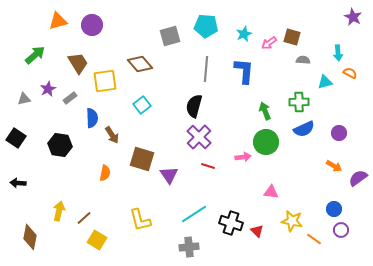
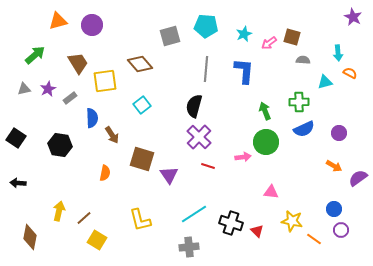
gray triangle at (24, 99): moved 10 px up
